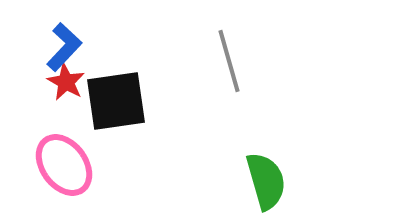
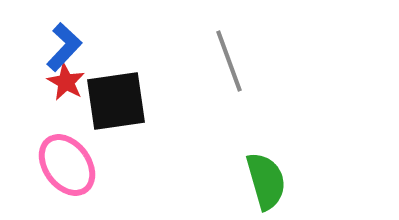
gray line: rotated 4 degrees counterclockwise
pink ellipse: moved 3 px right
